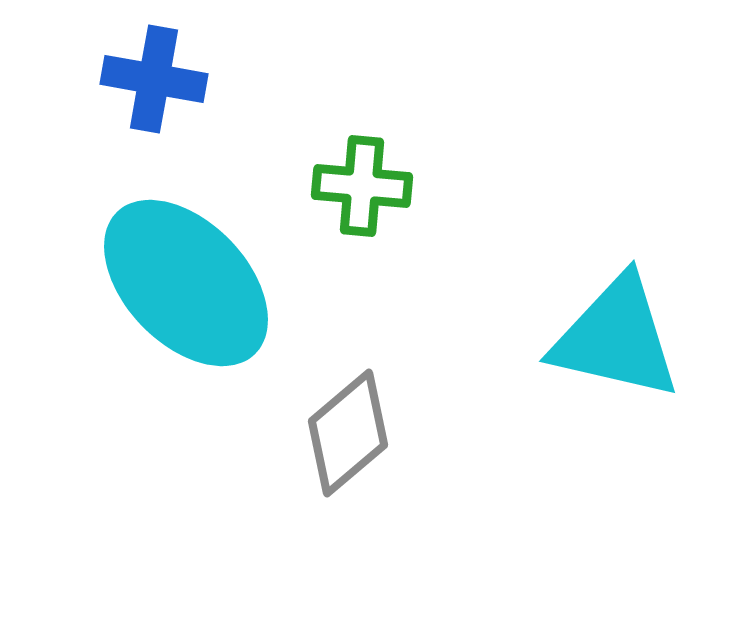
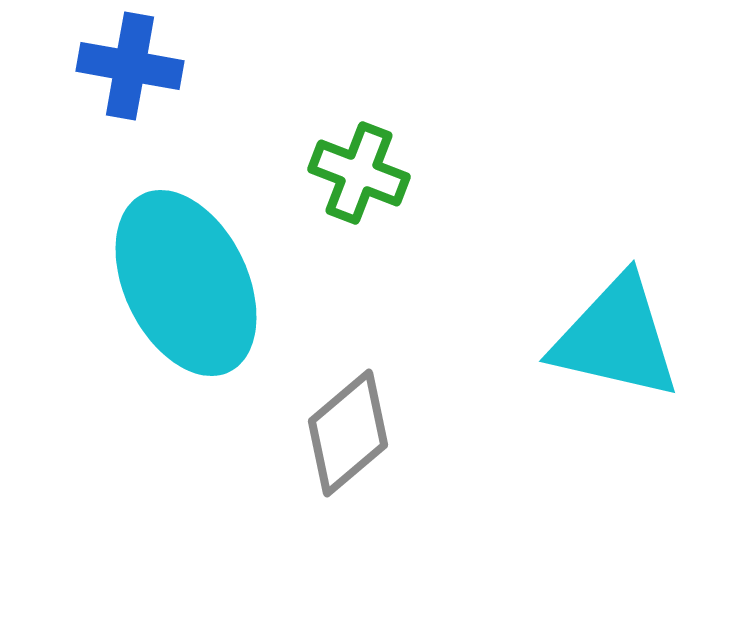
blue cross: moved 24 px left, 13 px up
green cross: moved 3 px left, 13 px up; rotated 16 degrees clockwise
cyan ellipse: rotated 18 degrees clockwise
